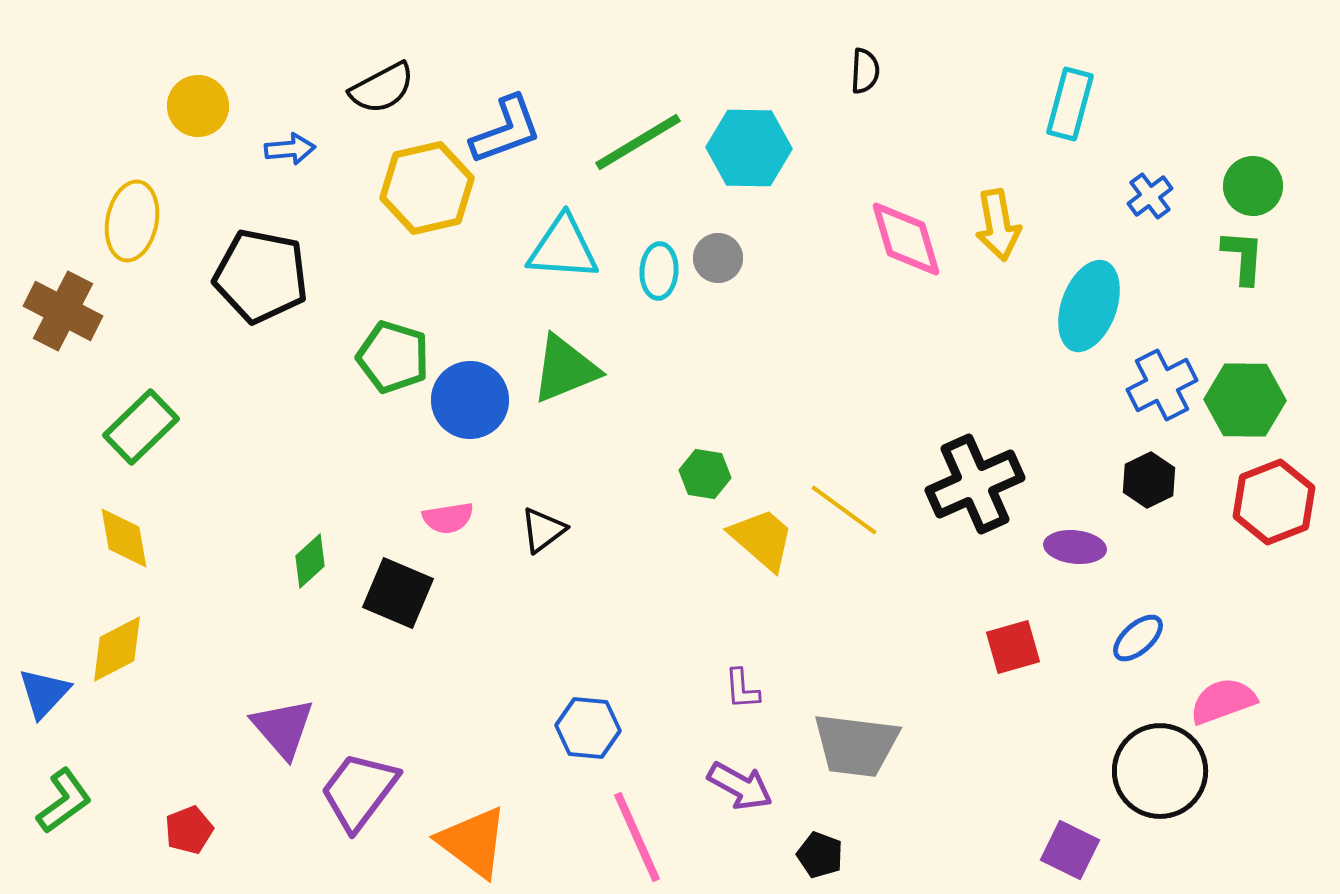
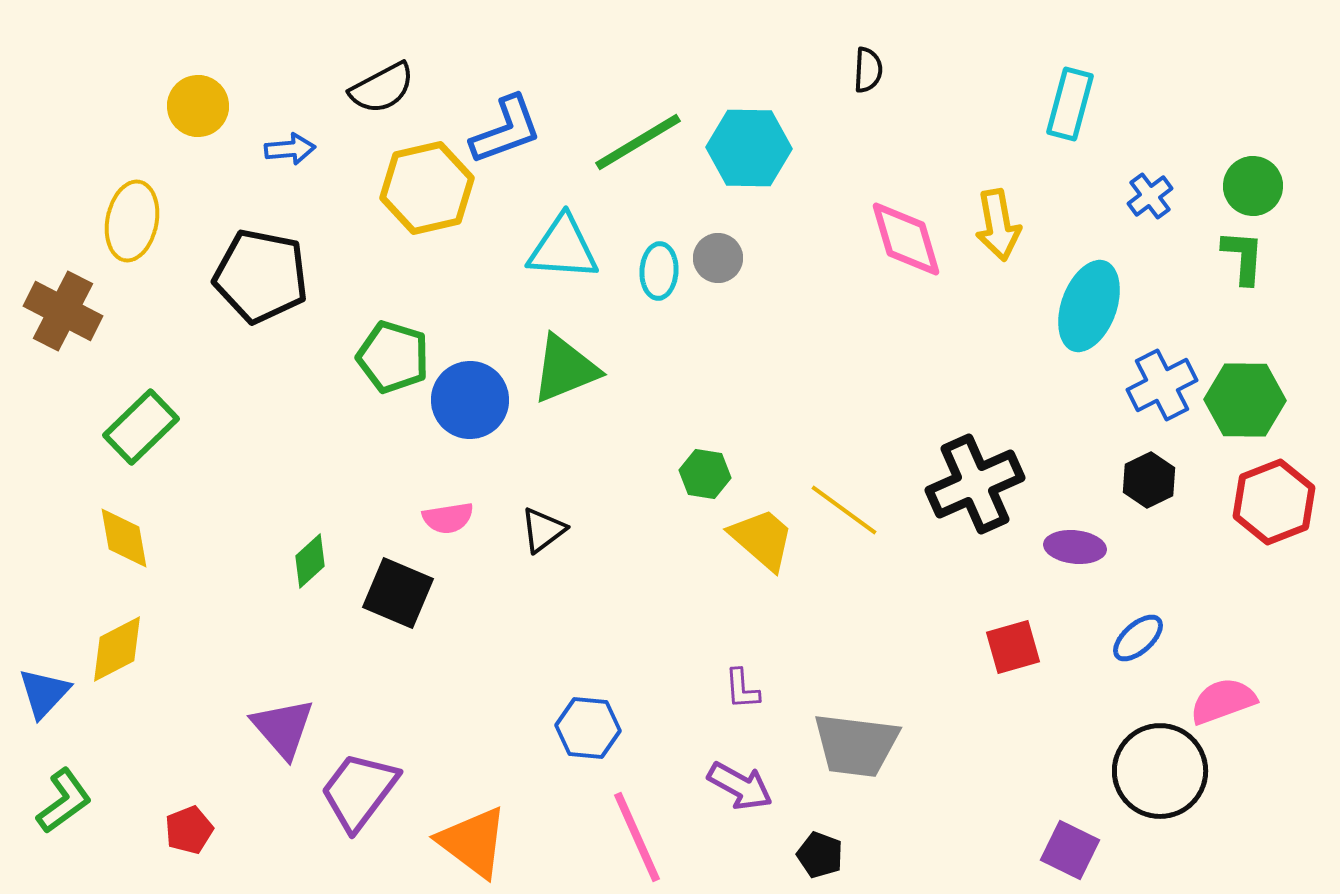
black semicircle at (865, 71): moved 3 px right, 1 px up
